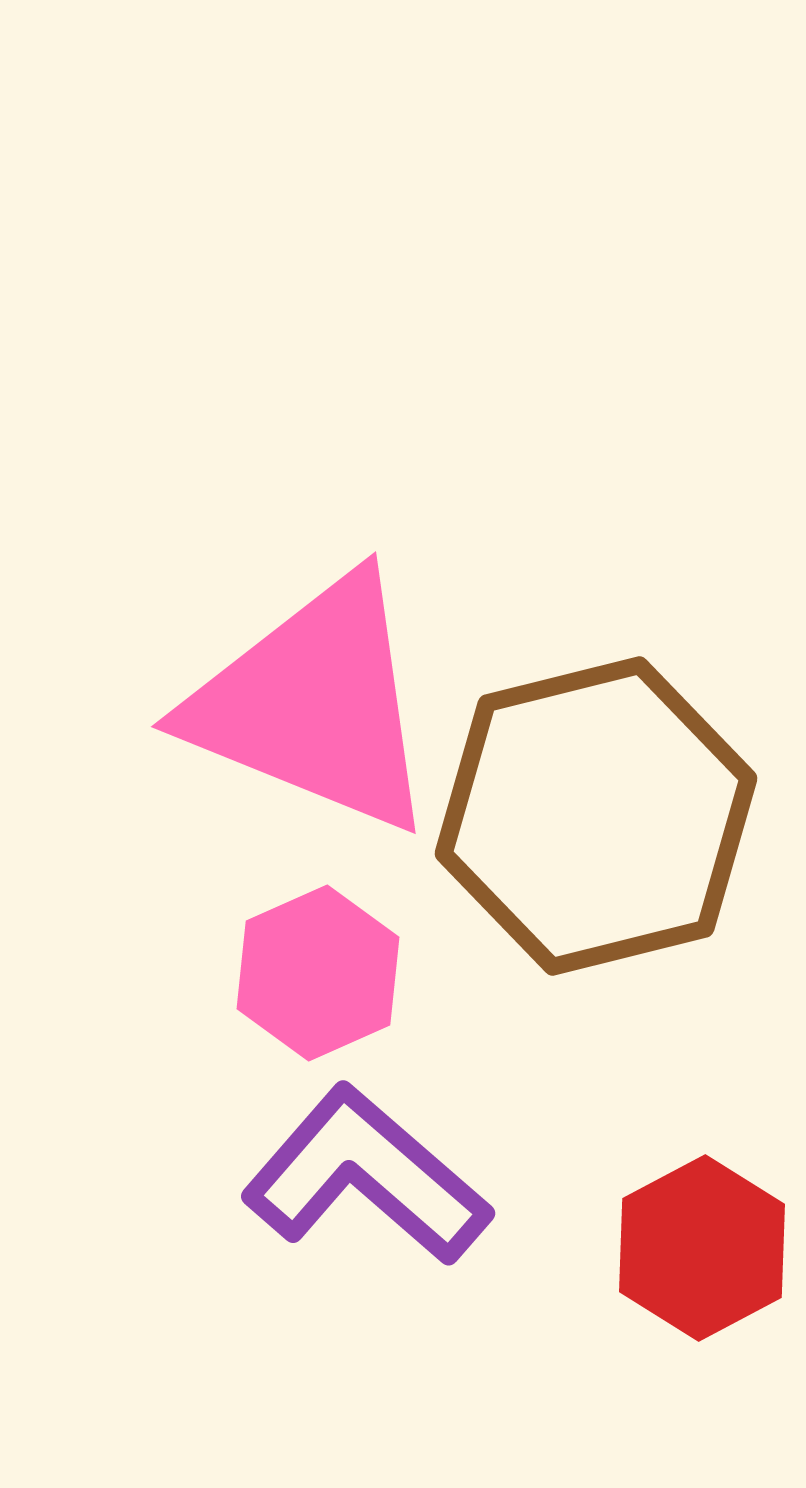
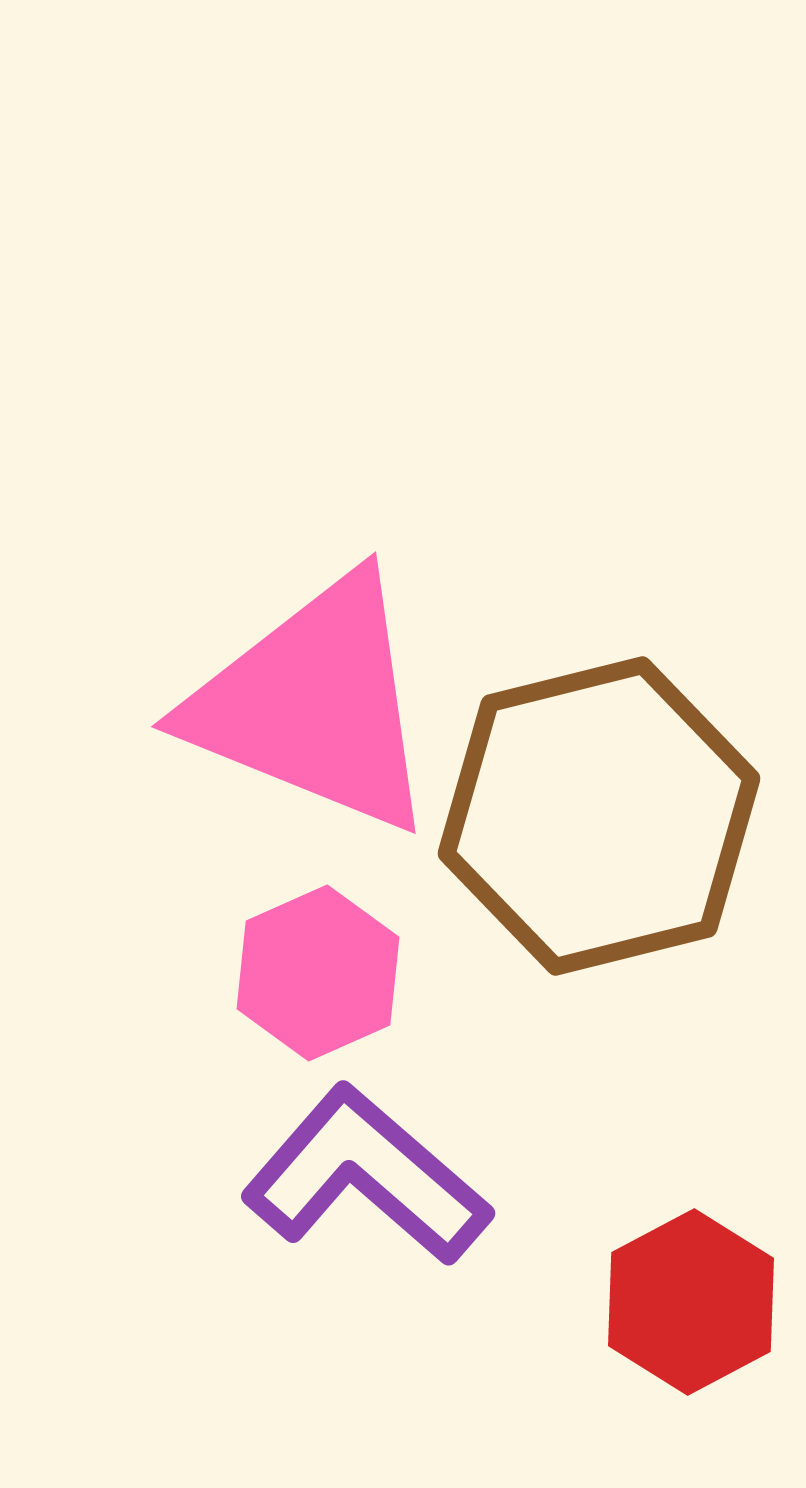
brown hexagon: moved 3 px right
red hexagon: moved 11 px left, 54 px down
